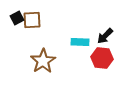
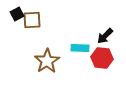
black square: moved 4 px up
cyan rectangle: moved 6 px down
brown star: moved 4 px right
